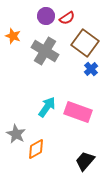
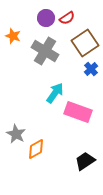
purple circle: moved 2 px down
brown square: rotated 20 degrees clockwise
cyan arrow: moved 8 px right, 14 px up
black trapezoid: rotated 15 degrees clockwise
